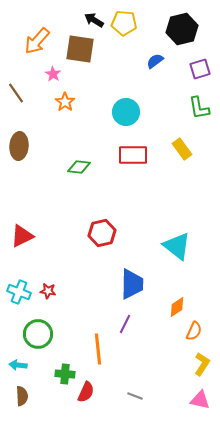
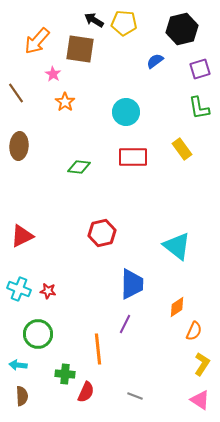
red rectangle: moved 2 px down
cyan cross: moved 3 px up
pink triangle: rotated 20 degrees clockwise
